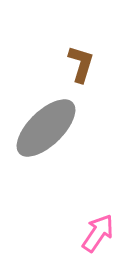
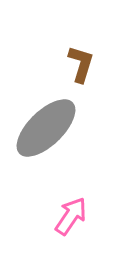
pink arrow: moved 27 px left, 17 px up
